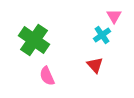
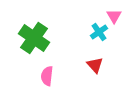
cyan cross: moved 3 px left, 3 px up
green cross: moved 2 px up
pink semicircle: rotated 30 degrees clockwise
